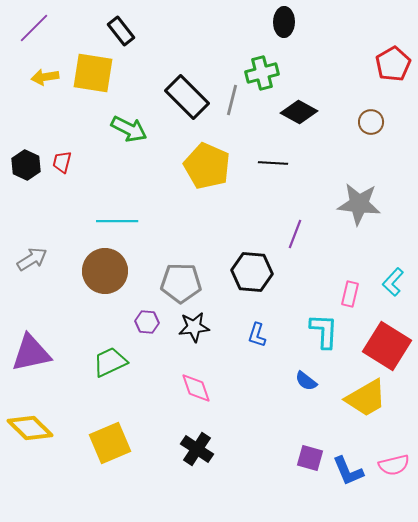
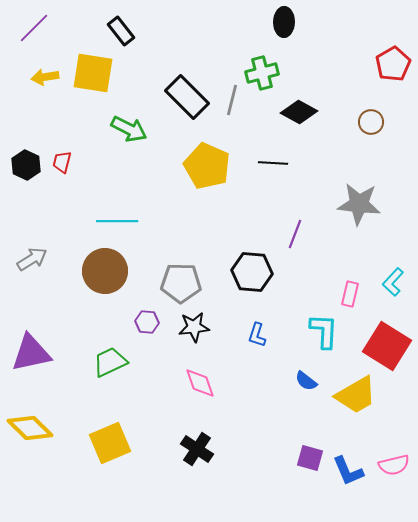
pink diamond at (196, 388): moved 4 px right, 5 px up
yellow trapezoid at (366, 398): moved 10 px left, 3 px up
